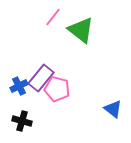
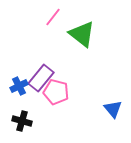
green triangle: moved 1 px right, 4 px down
pink pentagon: moved 1 px left, 3 px down
blue triangle: rotated 12 degrees clockwise
